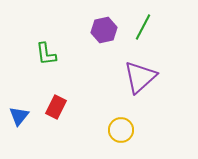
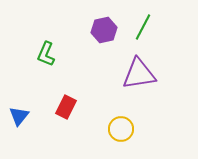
green L-shape: rotated 30 degrees clockwise
purple triangle: moved 1 px left, 3 px up; rotated 33 degrees clockwise
red rectangle: moved 10 px right
yellow circle: moved 1 px up
